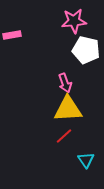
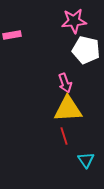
red line: rotated 66 degrees counterclockwise
